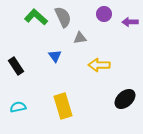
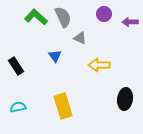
gray triangle: rotated 32 degrees clockwise
black ellipse: rotated 40 degrees counterclockwise
